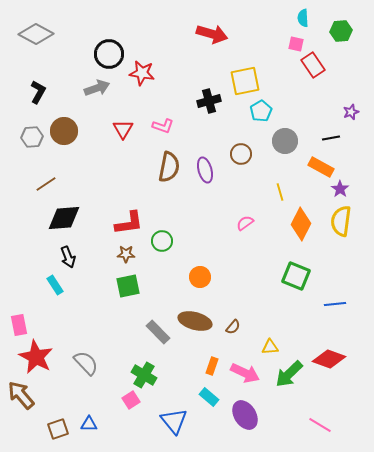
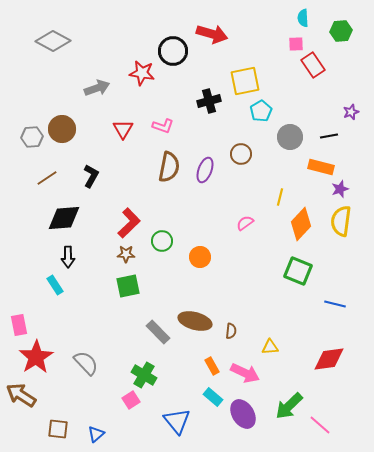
gray diamond at (36, 34): moved 17 px right, 7 px down
pink square at (296, 44): rotated 14 degrees counterclockwise
black circle at (109, 54): moved 64 px right, 3 px up
black L-shape at (38, 92): moved 53 px right, 84 px down
brown circle at (64, 131): moved 2 px left, 2 px up
black line at (331, 138): moved 2 px left, 2 px up
gray circle at (285, 141): moved 5 px right, 4 px up
orange rectangle at (321, 167): rotated 15 degrees counterclockwise
purple ellipse at (205, 170): rotated 35 degrees clockwise
brown line at (46, 184): moved 1 px right, 6 px up
purple star at (340, 189): rotated 18 degrees clockwise
yellow line at (280, 192): moved 5 px down; rotated 30 degrees clockwise
red L-shape at (129, 223): rotated 36 degrees counterclockwise
orange diamond at (301, 224): rotated 16 degrees clockwise
black arrow at (68, 257): rotated 20 degrees clockwise
green square at (296, 276): moved 2 px right, 5 px up
orange circle at (200, 277): moved 20 px up
blue line at (335, 304): rotated 20 degrees clockwise
brown semicircle at (233, 327): moved 2 px left, 4 px down; rotated 35 degrees counterclockwise
red star at (36, 357): rotated 12 degrees clockwise
red diamond at (329, 359): rotated 28 degrees counterclockwise
orange rectangle at (212, 366): rotated 48 degrees counterclockwise
green arrow at (289, 374): moved 32 px down
brown arrow at (21, 395): rotated 16 degrees counterclockwise
cyan rectangle at (209, 397): moved 4 px right
purple ellipse at (245, 415): moved 2 px left, 1 px up
blue triangle at (174, 421): moved 3 px right
blue triangle at (89, 424): moved 7 px right, 10 px down; rotated 42 degrees counterclockwise
pink line at (320, 425): rotated 10 degrees clockwise
brown square at (58, 429): rotated 25 degrees clockwise
